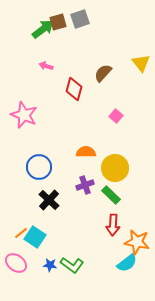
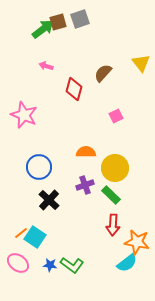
pink square: rotated 24 degrees clockwise
pink ellipse: moved 2 px right
